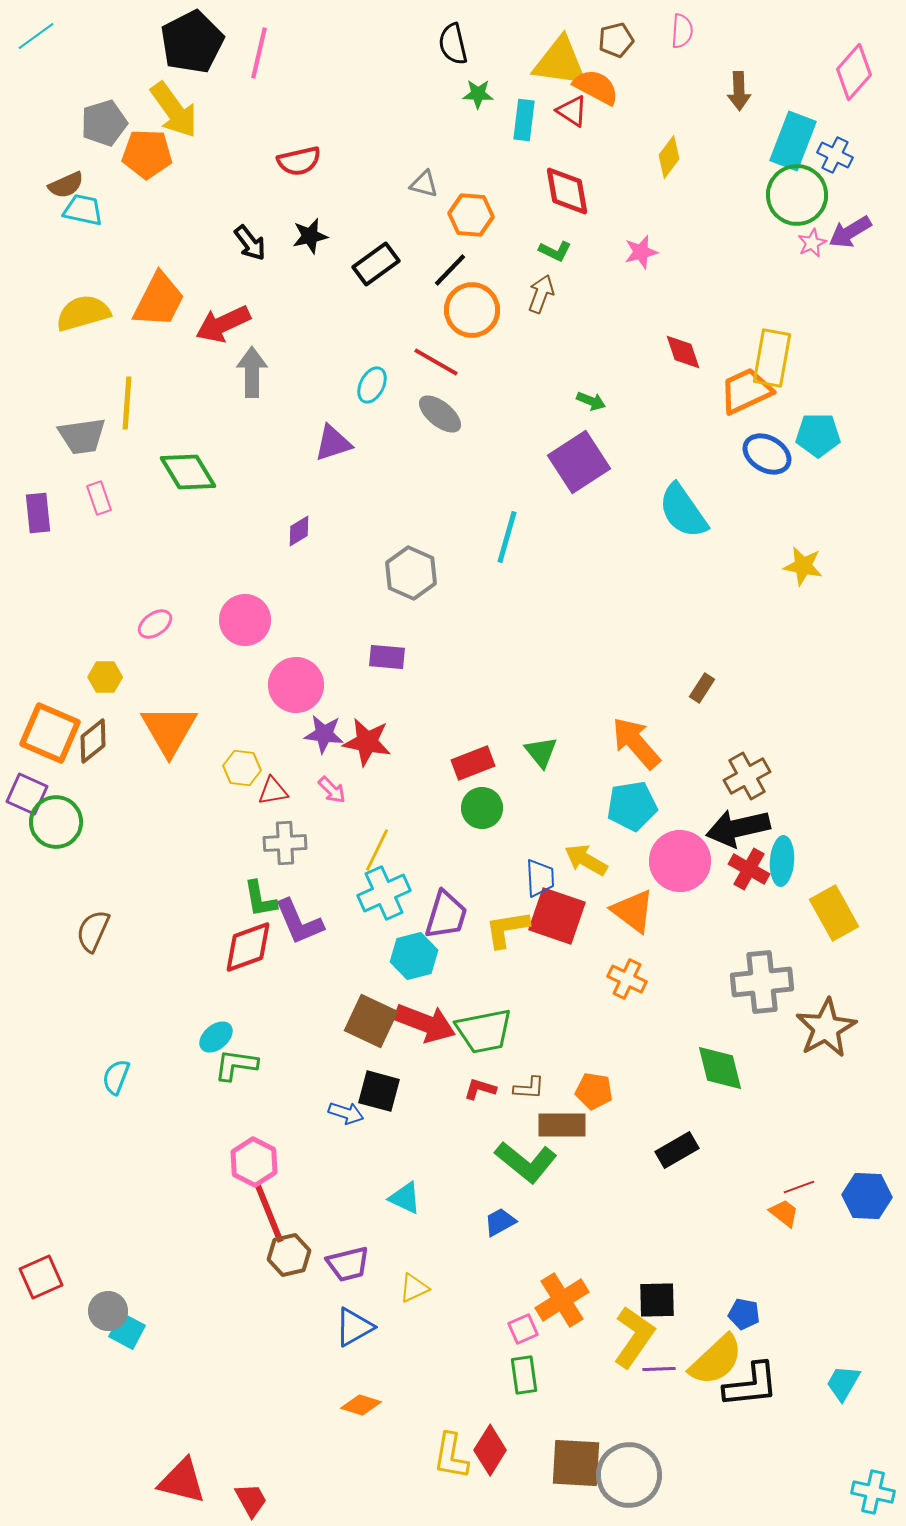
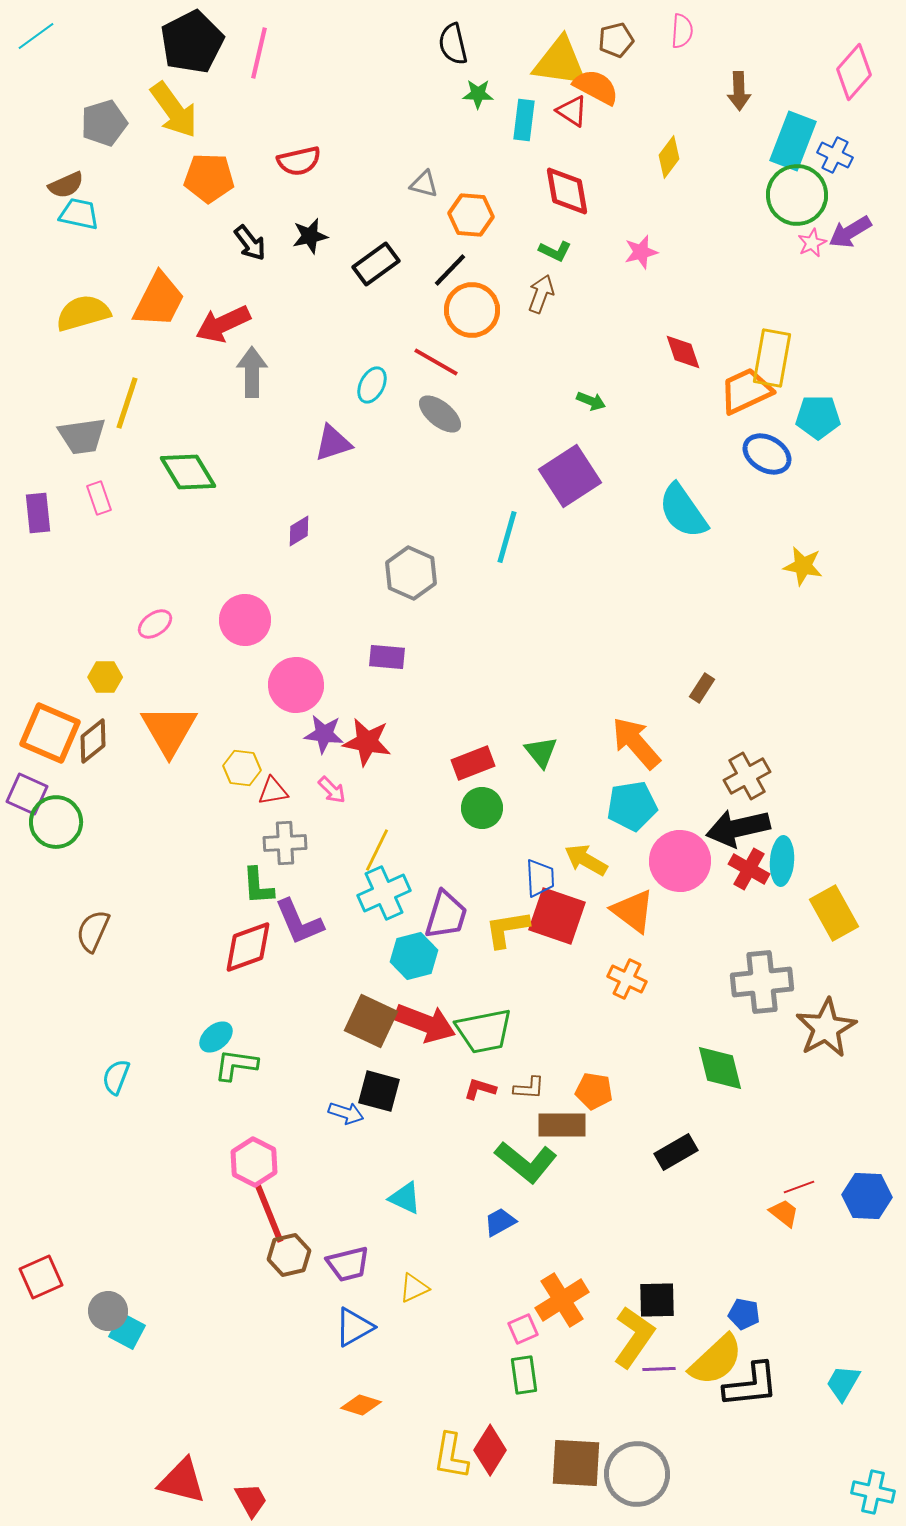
orange pentagon at (147, 154): moved 62 px right, 24 px down
cyan trapezoid at (83, 210): moved 4 px left, 4 px down
yellow line at (127, 403): rotated 14 degrees clockwise
cyan pentagon at (818, 435): moved 18 px up
purple square at (579, 462): moved 9 px left, 14 px down
green L-shape at (260, 899): moved 2 px left, 13 px up; rotated 6 degrees clockwise
black rectangle at (677, 1150): moved 1 px left, 2 px down
gray circle at (629, 1475): moved 8 px right, 1 px up
